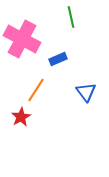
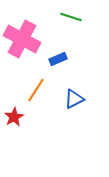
green line: rotated 60 degrees counterclockwise
blue triangle: moved 12 px left, 7 px down; rotated 40 degrees clockwise
red star: moved 7 px left
